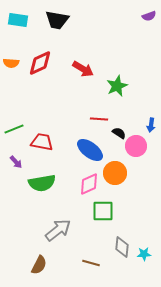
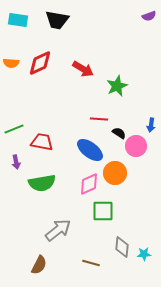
purple arrow: rotated 32 degrees clockwise
